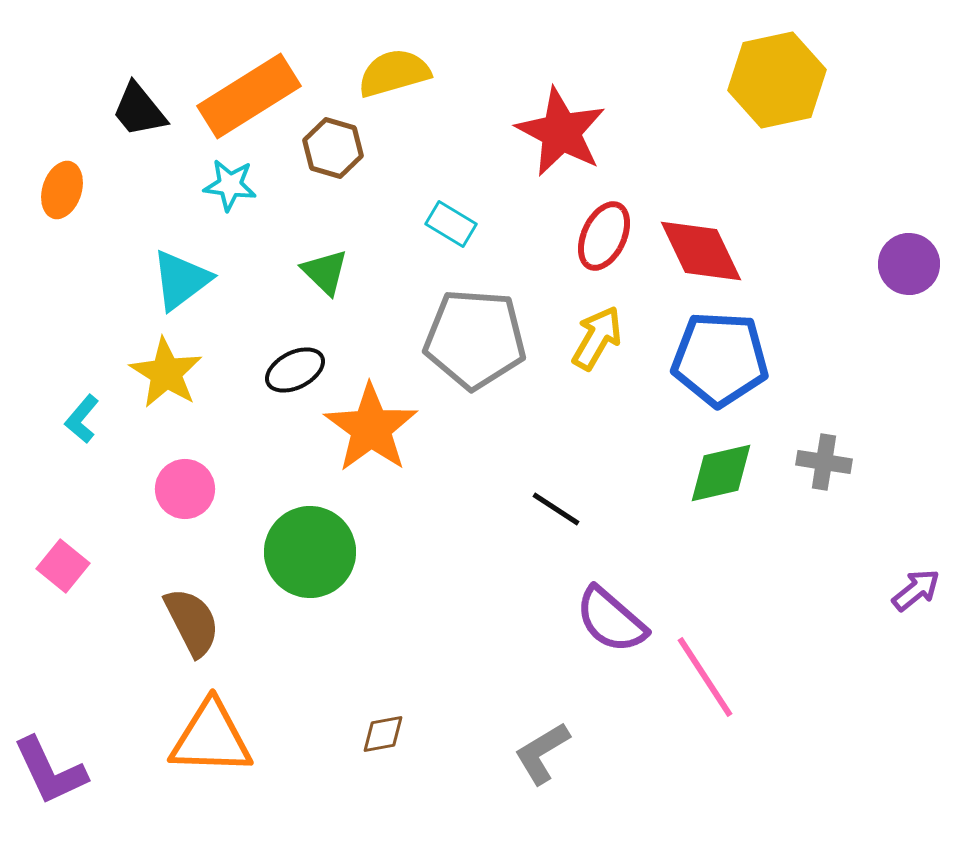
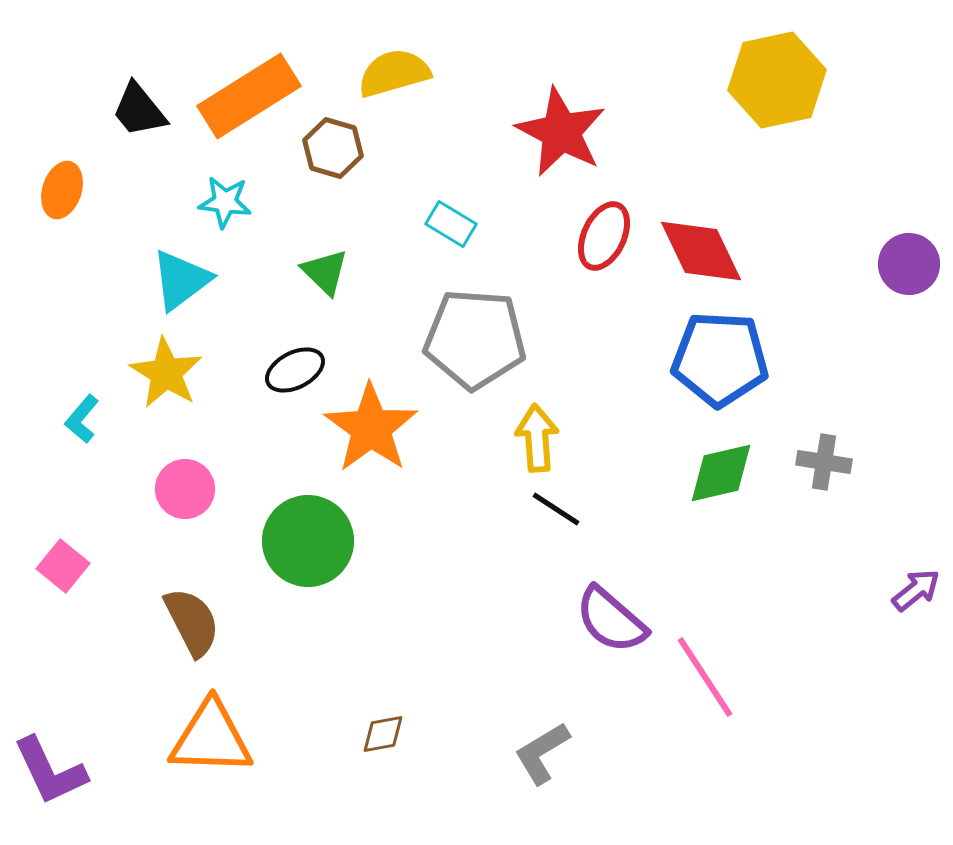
cyan star: moved 5 px left, 17 px down
yellow arrow: moved 60 px left, 100 px down; rotated 34 degrees counterclockwise
green circle: moved 2 px left, 11 px up
